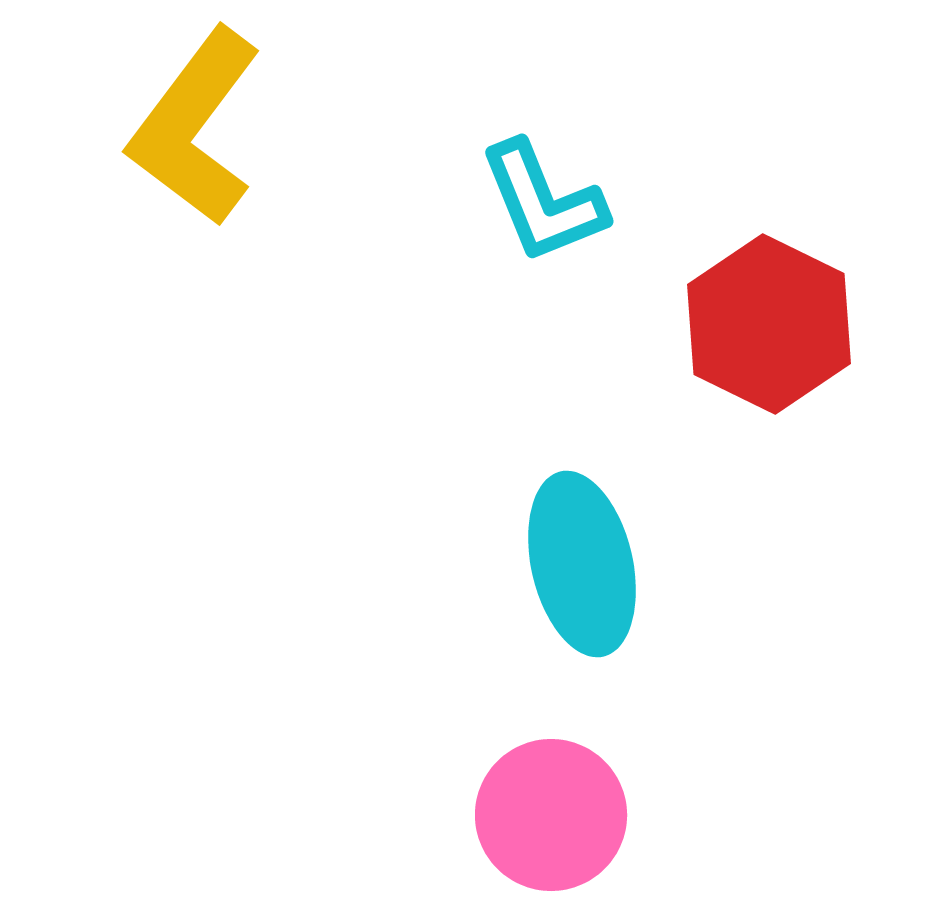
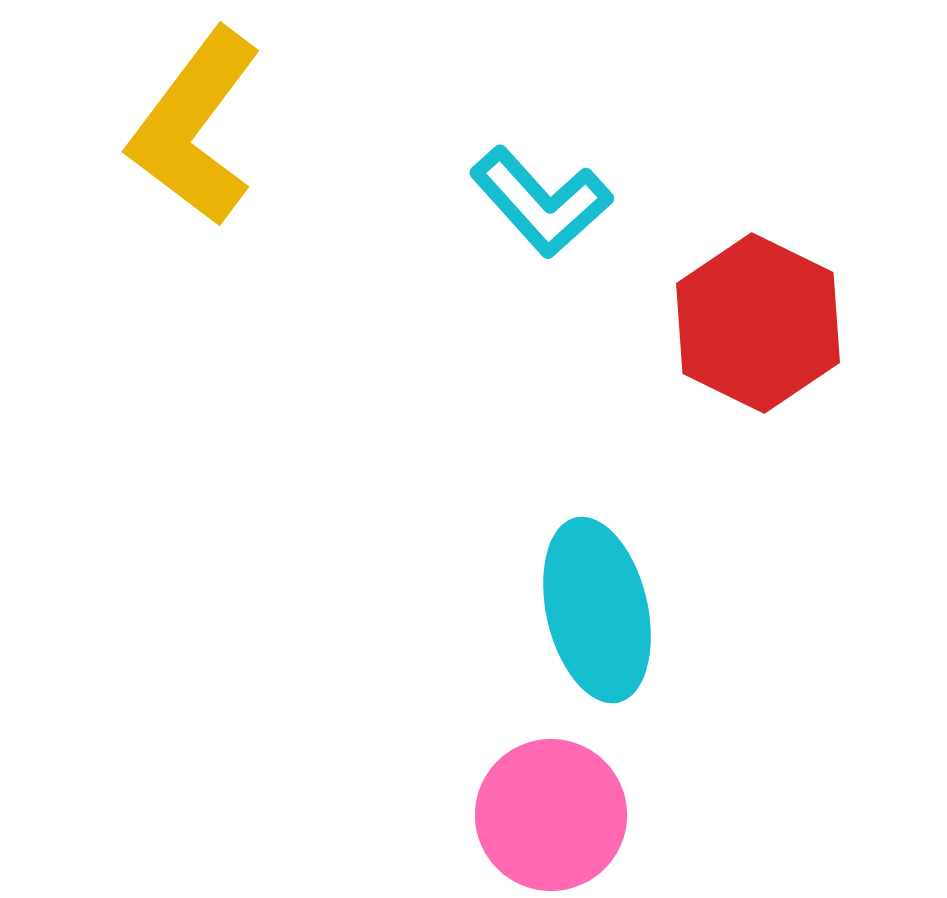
cyan L-shape: moved 2 px left; rotated 20 degrees counterclockwise
red hexagon: moved 11 px left, 1 px up
cyan ellipse: moved 15 px right, 46 px down
